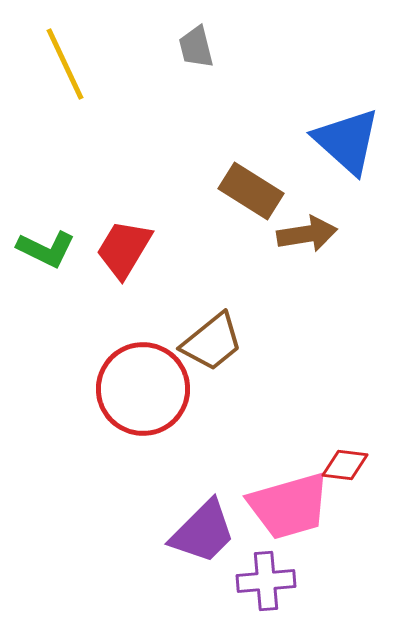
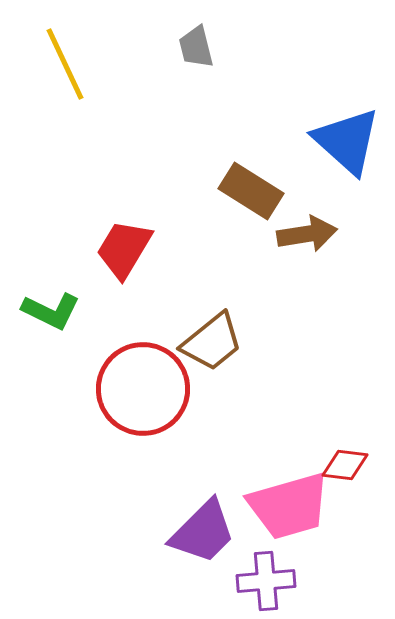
green L-shape: moved 5 px right, 62 px down
